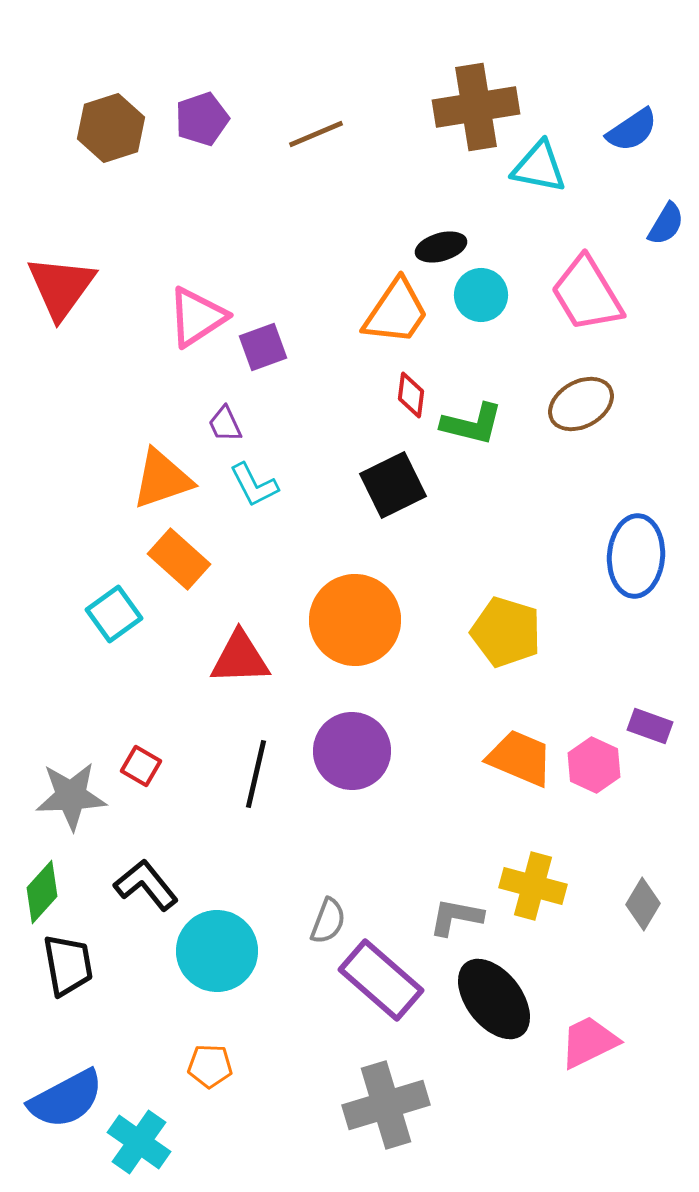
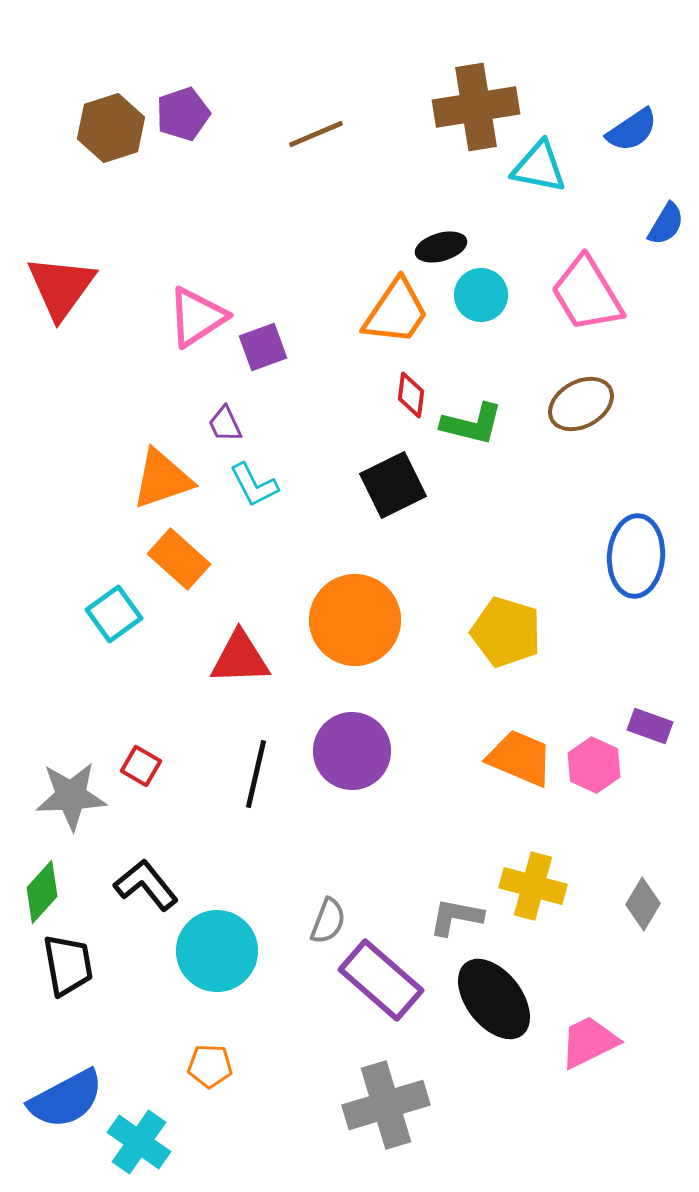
purple pentagon at (202, 119): moved 19 px left, 5 px up
